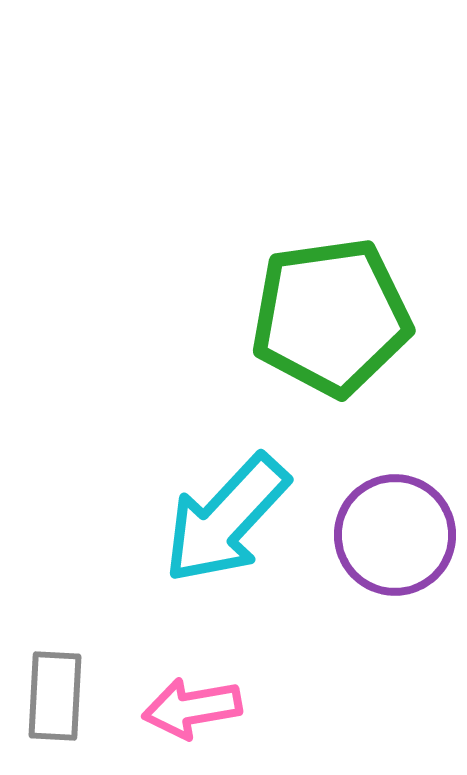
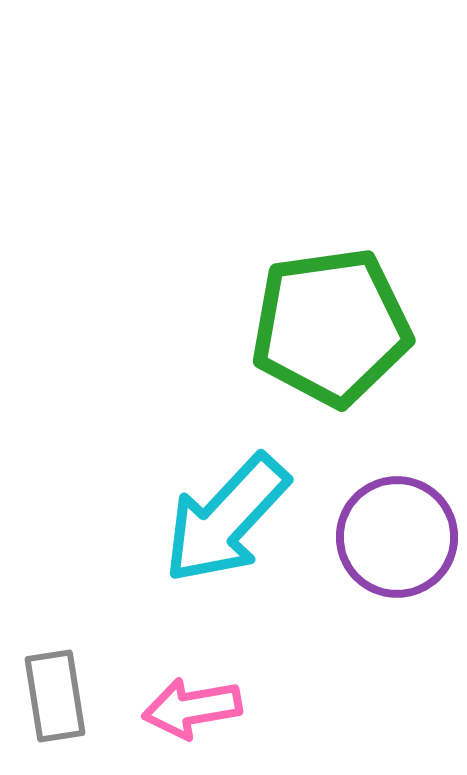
green pentagon: moved 10 px down
purple circle: moved 2 px right, 2 px down
gray rectangle: rotated 12 degrees counterclockwise
